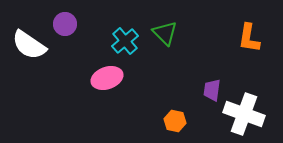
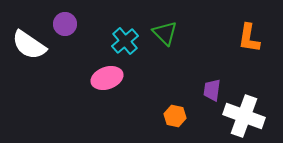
white cross: moved 2 px down
orange hexagon: moved 5 px up
